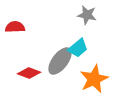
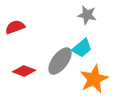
red semicircle: rotated 18 degrees counterclockwise
cyan trapezoid: moved 4 px right
red diamond: moved 5 px left, 2 px up
